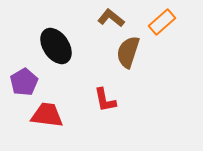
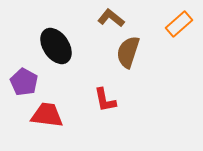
orange rectangle: moved 17 px right, 2 px down
purple pentagon: rotated 12 degrees counterclockwise
